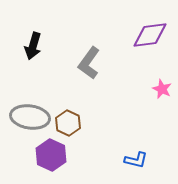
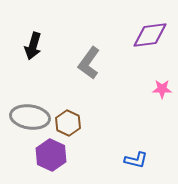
pink star: rotated 24 degrees counterclockwise
